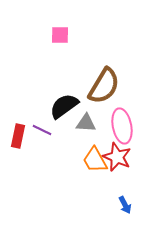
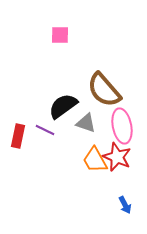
brown semicircle: moved 4 px down; rotated 108 degrees clockwise
black semicircle: moved 1 px left
gray triangle: rotated 15 degrees clockwise
purple line: moved 3 px right
